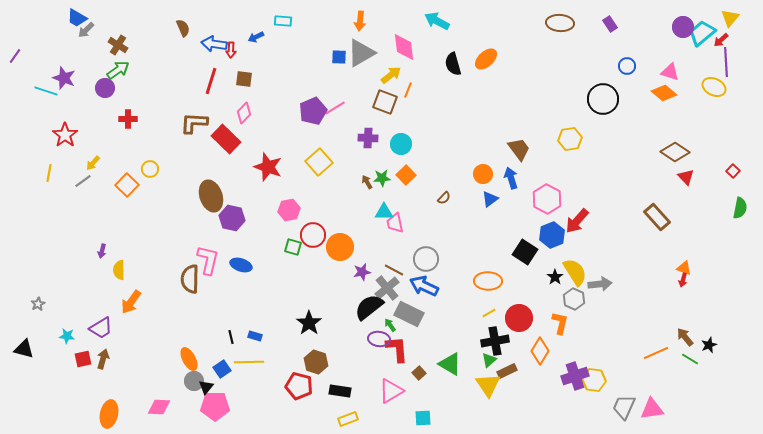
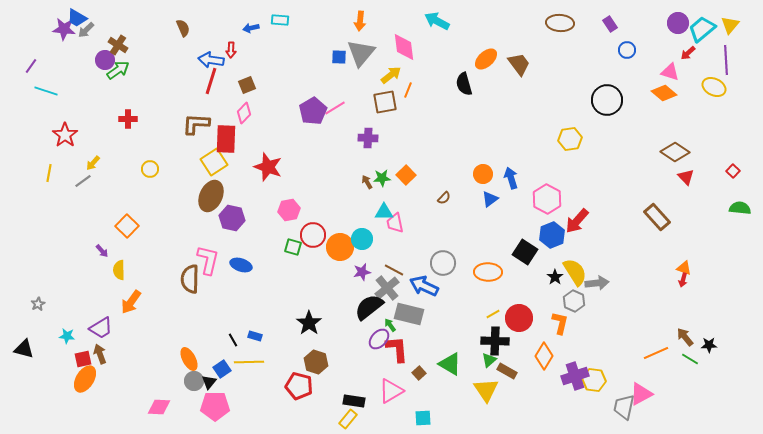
yellow triangle at (730, 18): moved 7 px down
cyan rectangle at (283, 21): moved 3 px left, 1 px up
purple circle at (683, 27): moved 5 px left, 4 px up
cyan trapezoid at (702, 33): moved 4 px up
blue arrow at (256, 37): moved 5 px left, 9 px up; rotated 14 degrees clockwise
red arrow at (721, 40): moved 33 px left, 13 px down
blue arrow at (214, 44): moved 3 px left, 16 px down
gray triangle at (361, 53): rotated 20 degrees counterclockwise
purple line at (15, 56): moved 16 px right, 10 px down
purple line at (726, 62): moved 2 px up
black semicircle at (453, 64): moved 11 px right, 20 px down
blue circle at (627, 66): moved 16 px up
purple star at (64, 78): moved 49 px up; rotated 15 degrees counterclockwise
brown square at (244, 79): moved 3 px right, 6 px down; rotated 30 degrees counterclockwise
purple circle at (105, 88): moved 28 px up
black circle at (603, 99): moved 4 px right, 1 px down
brown square at (385, 102): rotated 30 degrees counterclockwise
purple pentagon at (313, 111): rotated 8 degrees counterclockwise
brown L-shape at (194, 123): moved 2 px right, 1 px down
red rectangle at (226, 139): rotated 48 degrees clockwise
cyan circle at (401, 144): moved 39 px left, 95 px down
brown trapezoid at (519, 149): moved 85 px up
yellow square at (319, 162): moved 105 px left; rotated 8 degrees clockwise
orange square at (127, 185): moved 41 px down
brown ellipse at (211, 196): rotated 44 degrees clockwise
green semicircle at (740, 208): rotated 95 degrees counterclockwise
purple arrow at (102, 251): rotated 56 degrees counterclockwise
gray circle at (426, 259): moved 17 px right, 4 px down
orange ellipse at (488, 281): moved 9 px up
gray arrow at (600, 284): moved 3 px left, 1 px up
gray hexagon at (574, 299): moved 2 px down
yellow line at (489, 313): moved 4 px right, 1 px down
gray rectangle at (409, 314): rotated 12 degrees counterclockwise
black line at (231, 337): moved 2 px right, 3 px down; rotated 16 degrees counterclockwise
purple ellipse at (379, 339): rotated 55 degrees counterclockwise
black cross at (495, 341): rotated 12 degrees clockwise
black star at (709, 345): rotated 21 degrees clockwise
orange diamond at (540, 351): moved 4 px right, 5 px down
brown arrow at (103, 359): moved 3 px left, 5 px up; rotated 36 degrees counterclockwise
brown rectangle at (507, 371): rotated 54 degrees clockwise
yellow triangle at (488, 385): moved 2 px left, 5 px down
black triangle at (206, 387): moved 3 px right, 5 px up
black rectangle at (340, 391): moved 14 px right, 10 px down
gray trapezoid at (624, 407): rotated 12 degrees counterclockwise
pink triangle at (652, 409): moved 11 px left, 15 px up; rotated 20 degrees counterclockwise
orange ellipse at (109, 414): moved 24 px left, 35 px up; rotated 20 degrees clockwise
yellow rectangle at (348, 419): rotated 30 degrees counterclockwise
